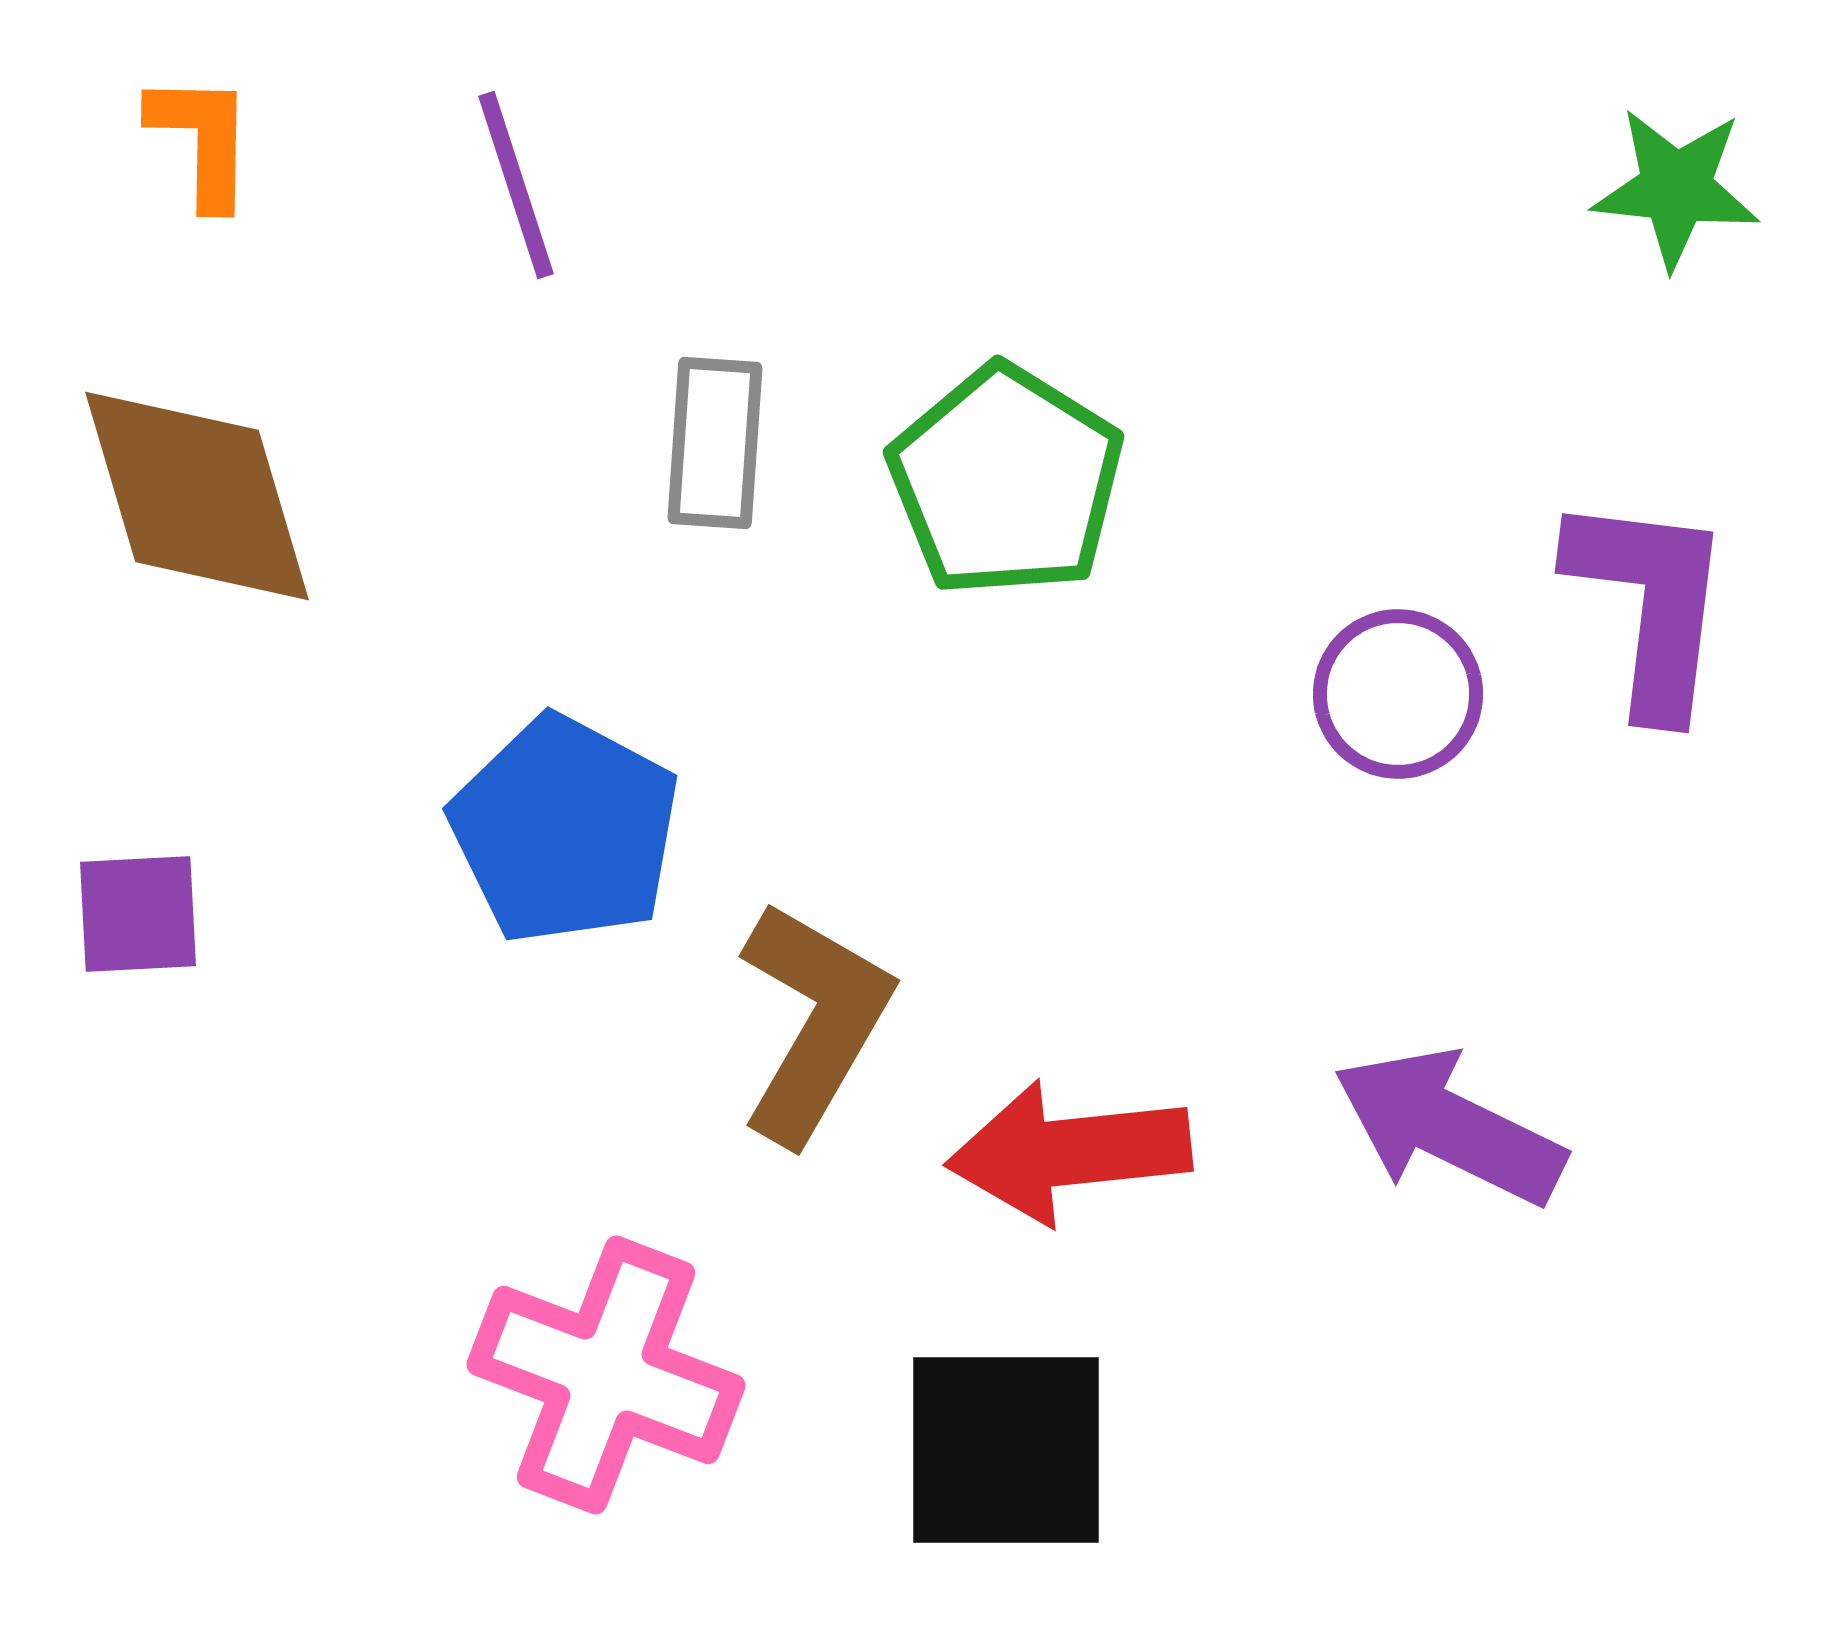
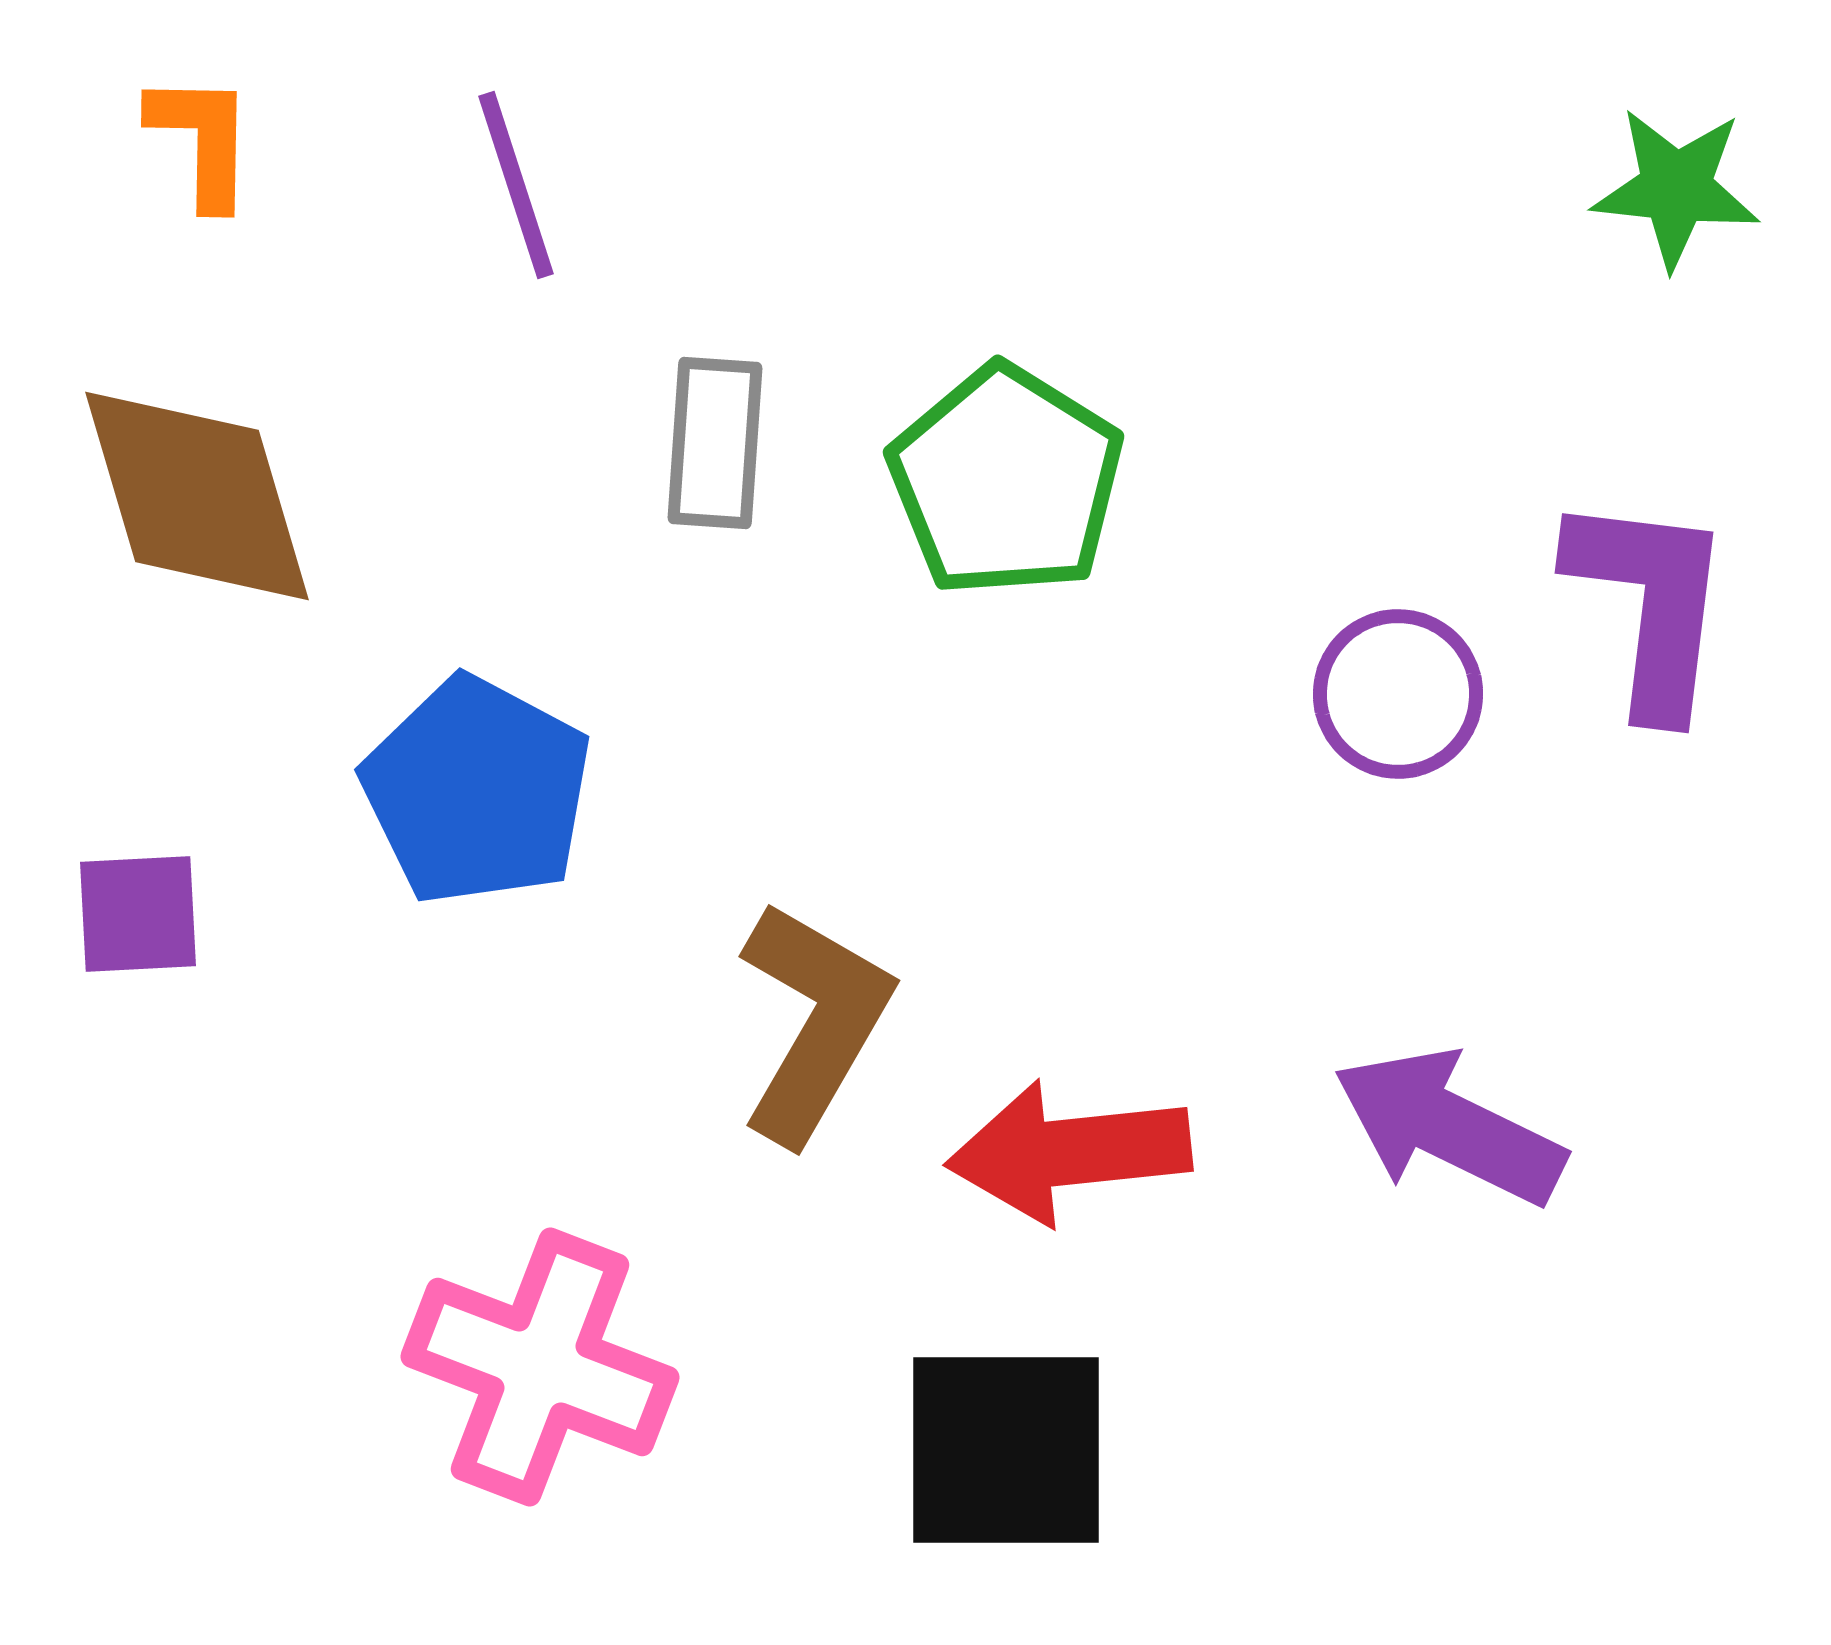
blue pentagon: moved 88 px left, 39 px up
pink cross: moved 66 px left, 8 px up
